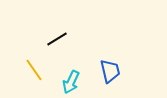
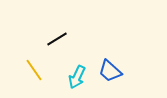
blue trapezoid: rotated 145 degrees clockwise
cyan arrow: moved 6 px right, 5 px up
